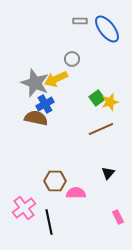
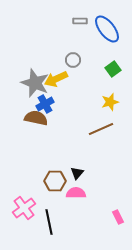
gray circle: moved 1 px right, 1 px down
green square: moved 16 px right, 29 px up
black triangle: moved 31 px left
